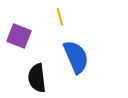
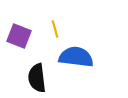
yellow line: moved 5 px left, 12 px down
blue semicircle: rotated 60 degrees counterclockwise
